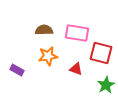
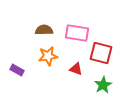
green star: moved 3 px left
